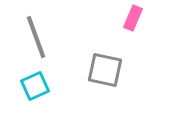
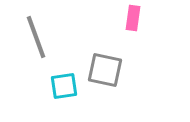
pink rectangle: rotated 15 degrees counterclockwise
cyan square: moved 29 px right; rotated 16 degrees clockwise
